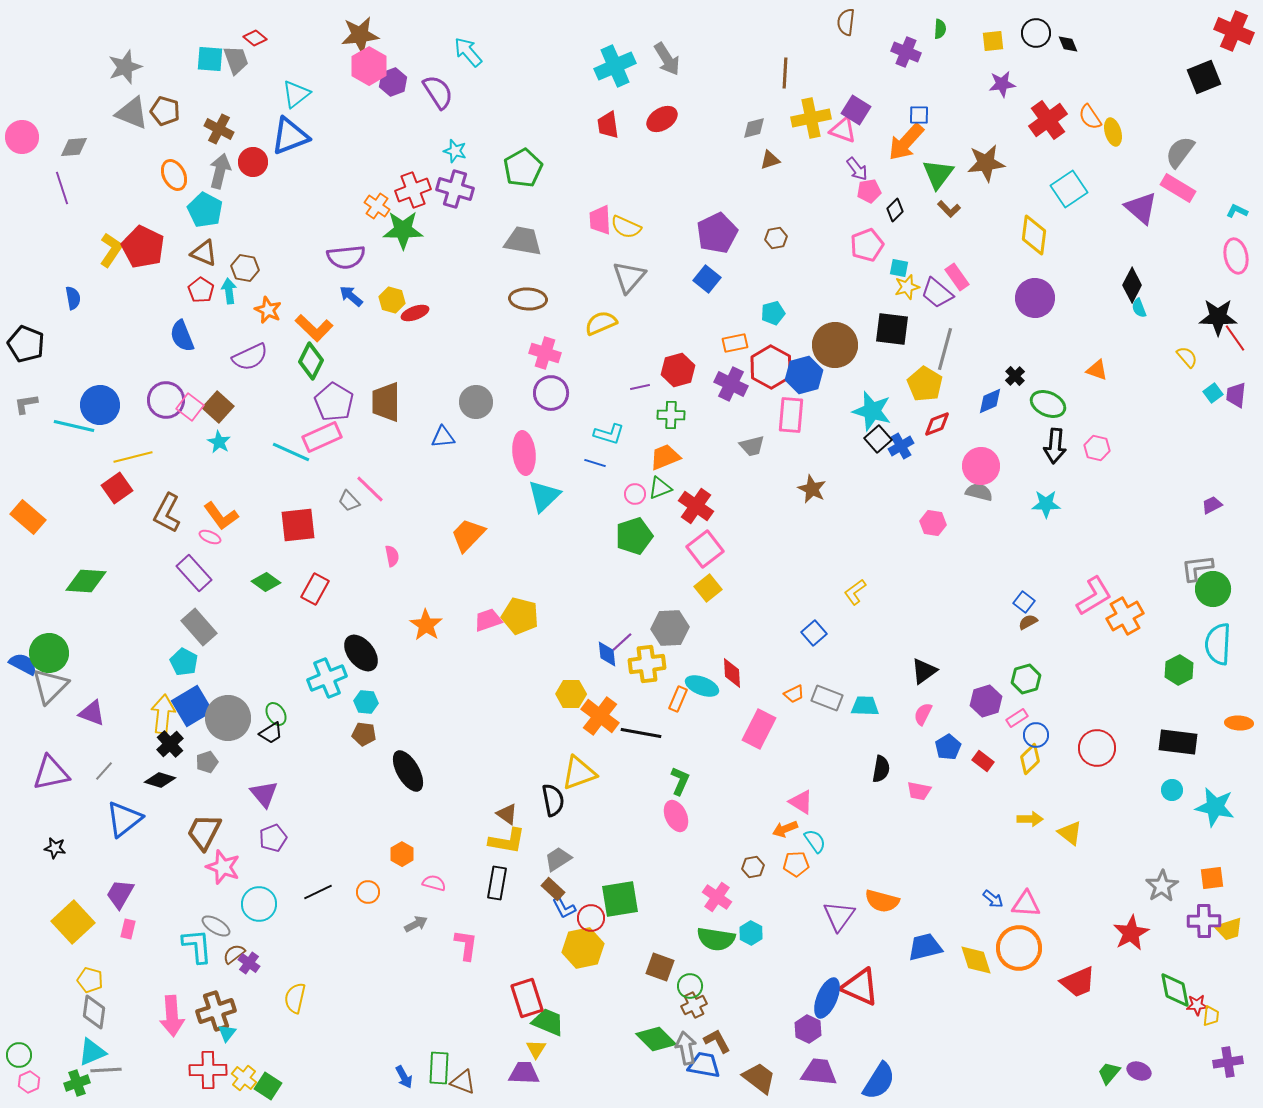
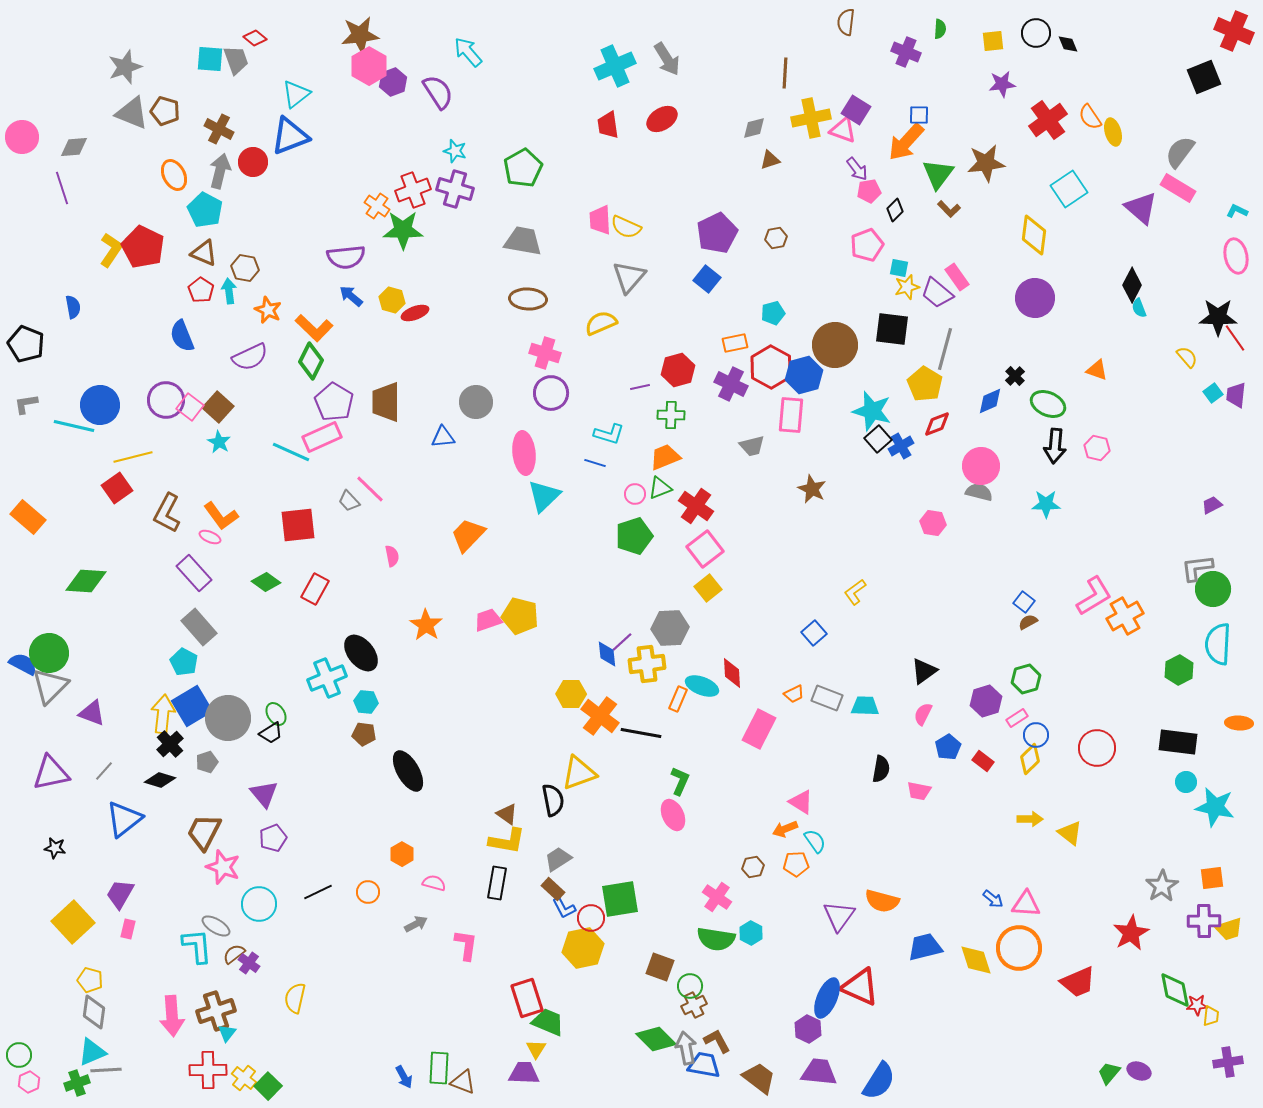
blue semicircle at (73, 298): moved 9 px down
cyan circle at (1172, 790): moved 14 px right, 8 px up
pink ellipse at (676, 816): moved 3 px left, 1 px up
green square at (268, 1086): rotated 12 degrees clockwise
